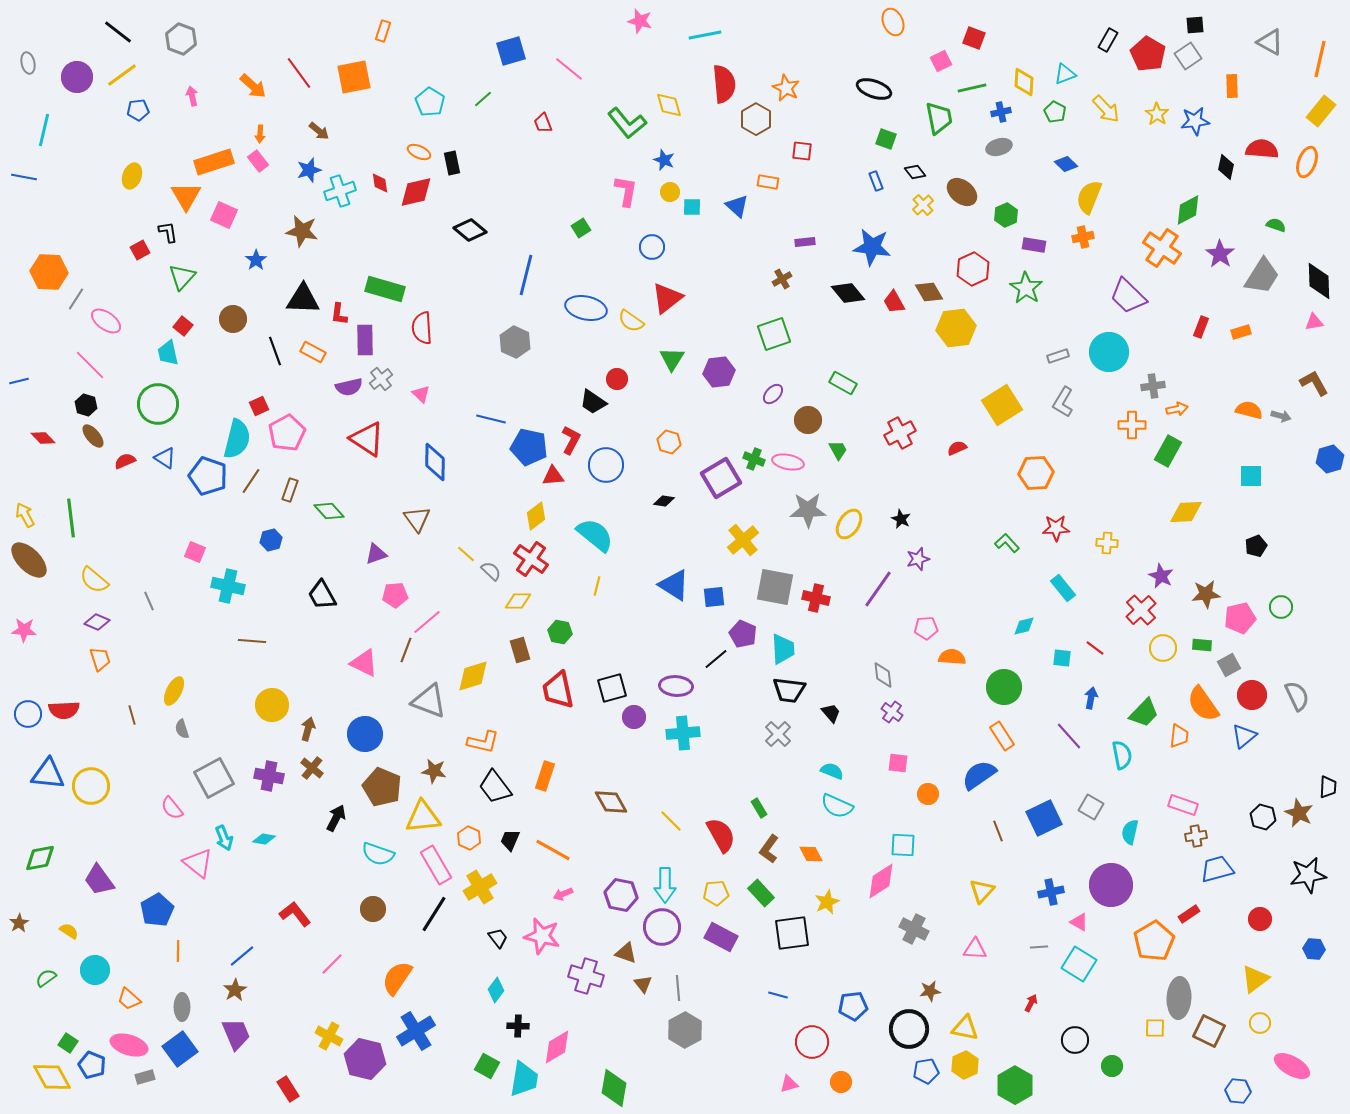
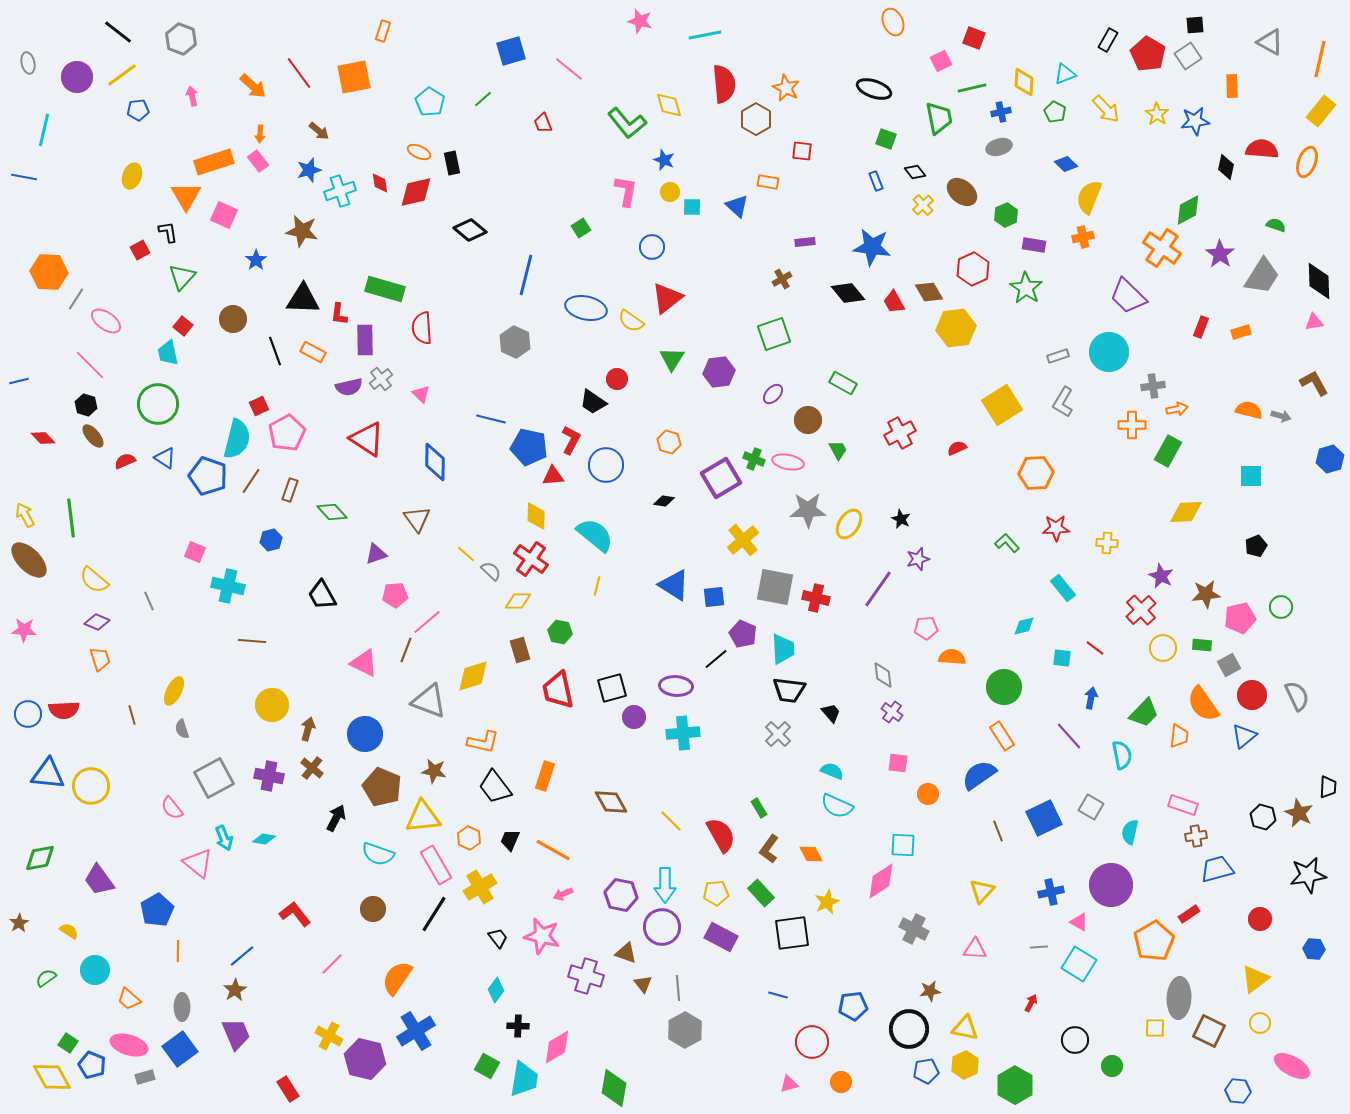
green diamond at (329, 511): moved 3 px right, 1 px down
yellow diamond at (536, 516): rotated 52 degrees counterclockwise
